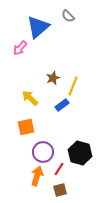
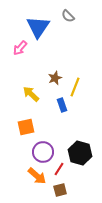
blue triangle: rotated 15 degrees counterclockwise
brown star: moved 2 px right
yellow line: moved 2 px right, 1 px down
yellow arrow: moved 1 px right, 4 px up
blue rectangle: rotated 72 degrees counterclockwise
orange arrow: rotated 114 degrees clockwise
